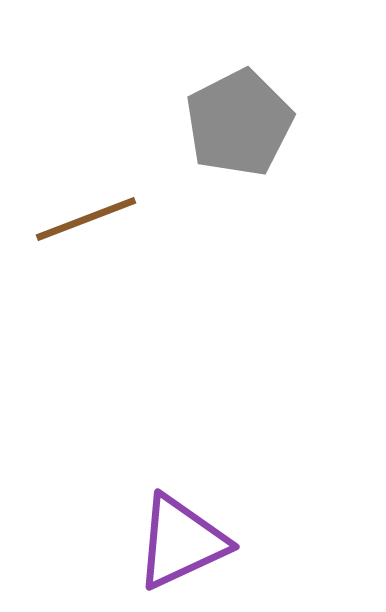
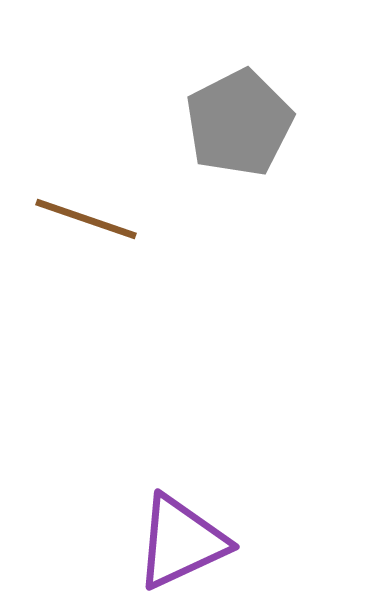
brown line: rotated 40 degrees clockwise
